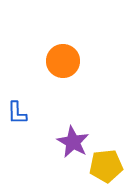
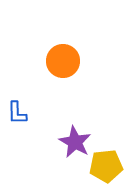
purple star: moved 2 px right
